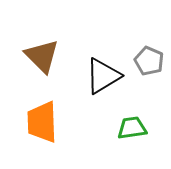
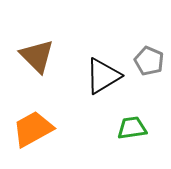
brown triangle: moved 5 px left
orange trapezoid: moved 9 px left, 7 px down; rotated 63 degrees clockwise
